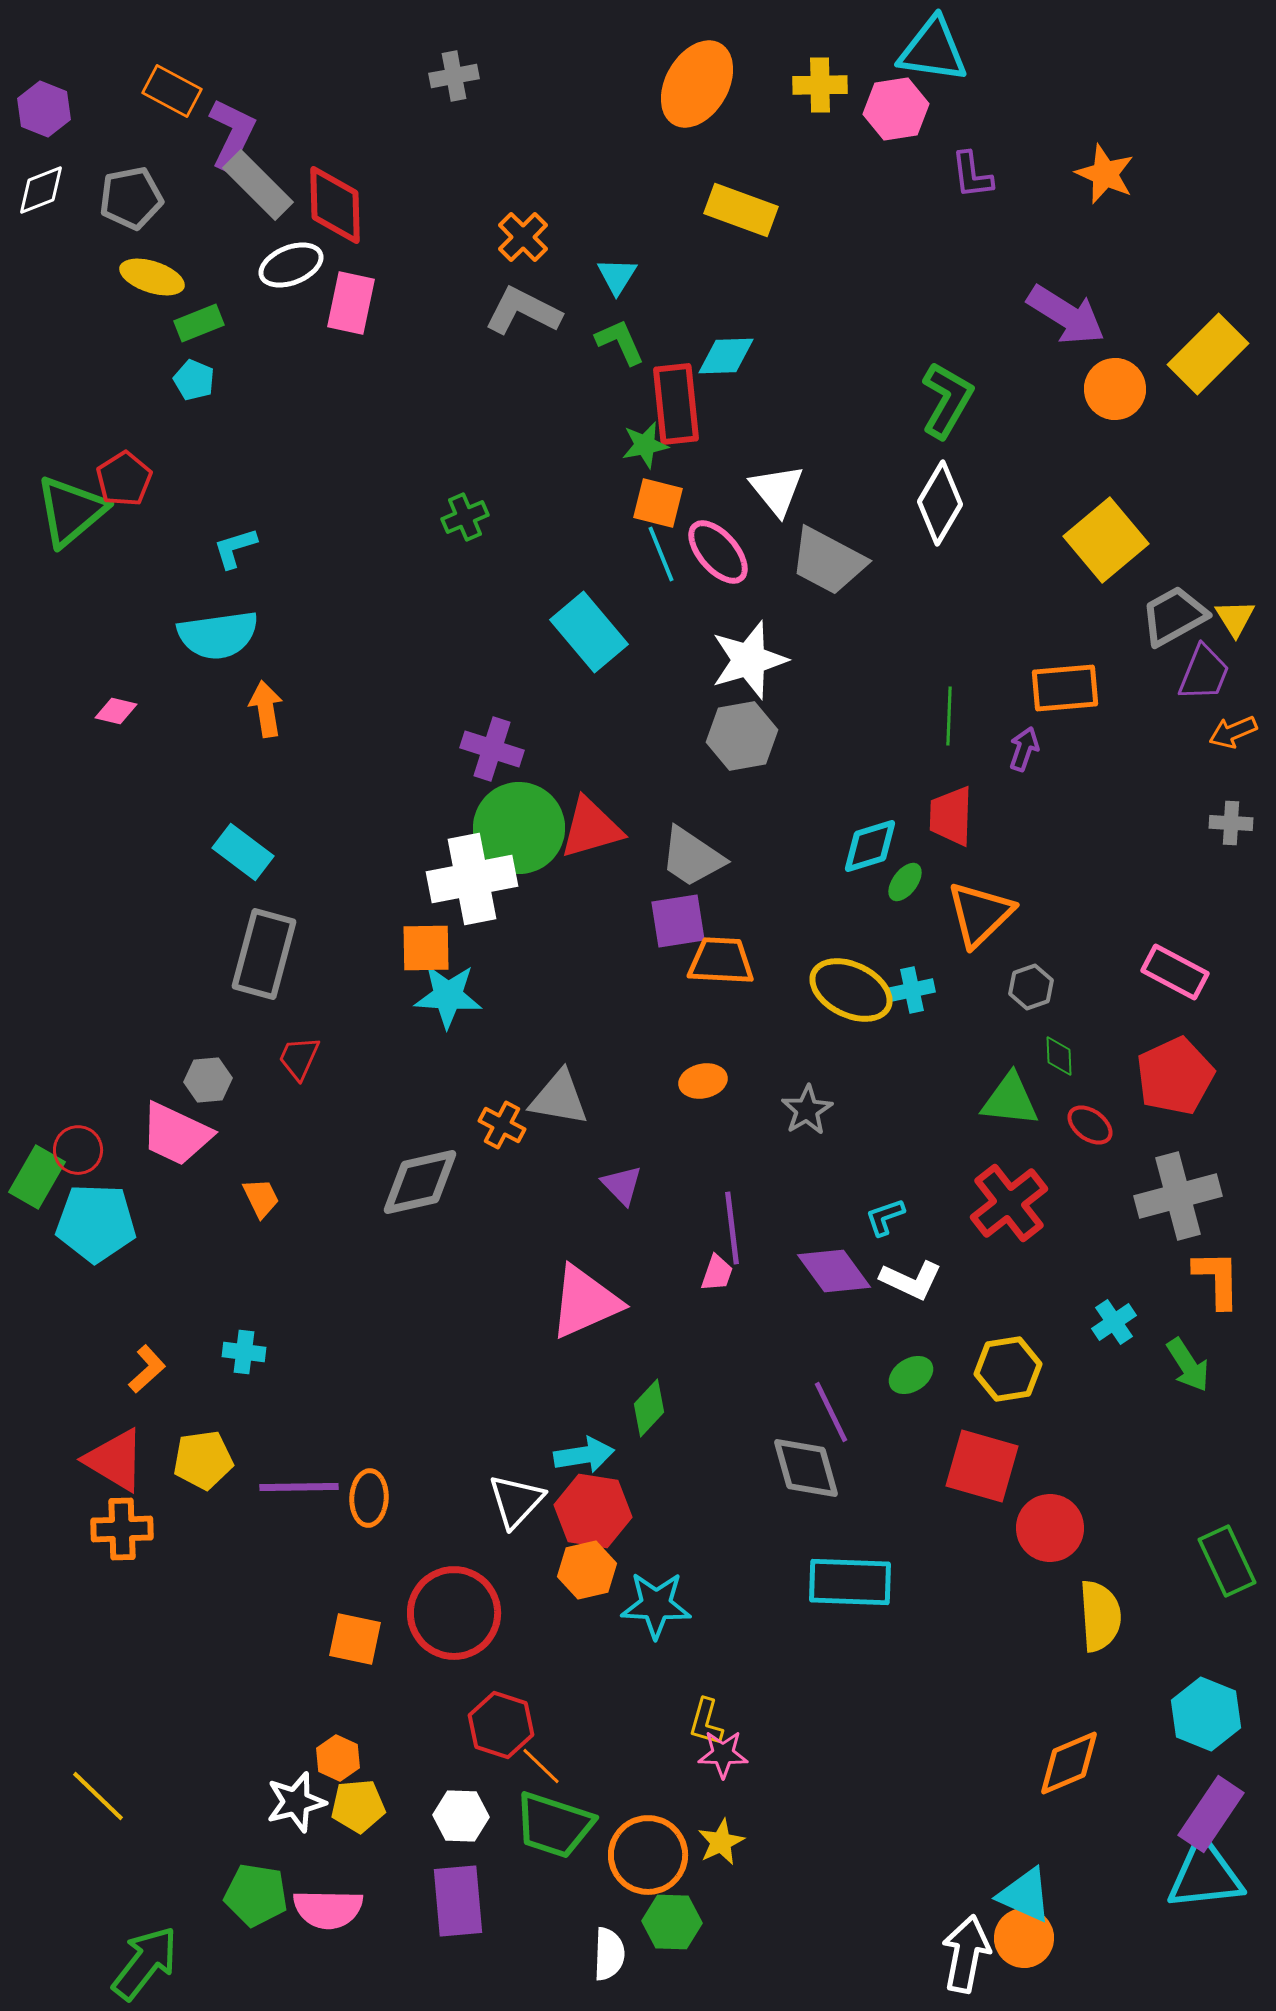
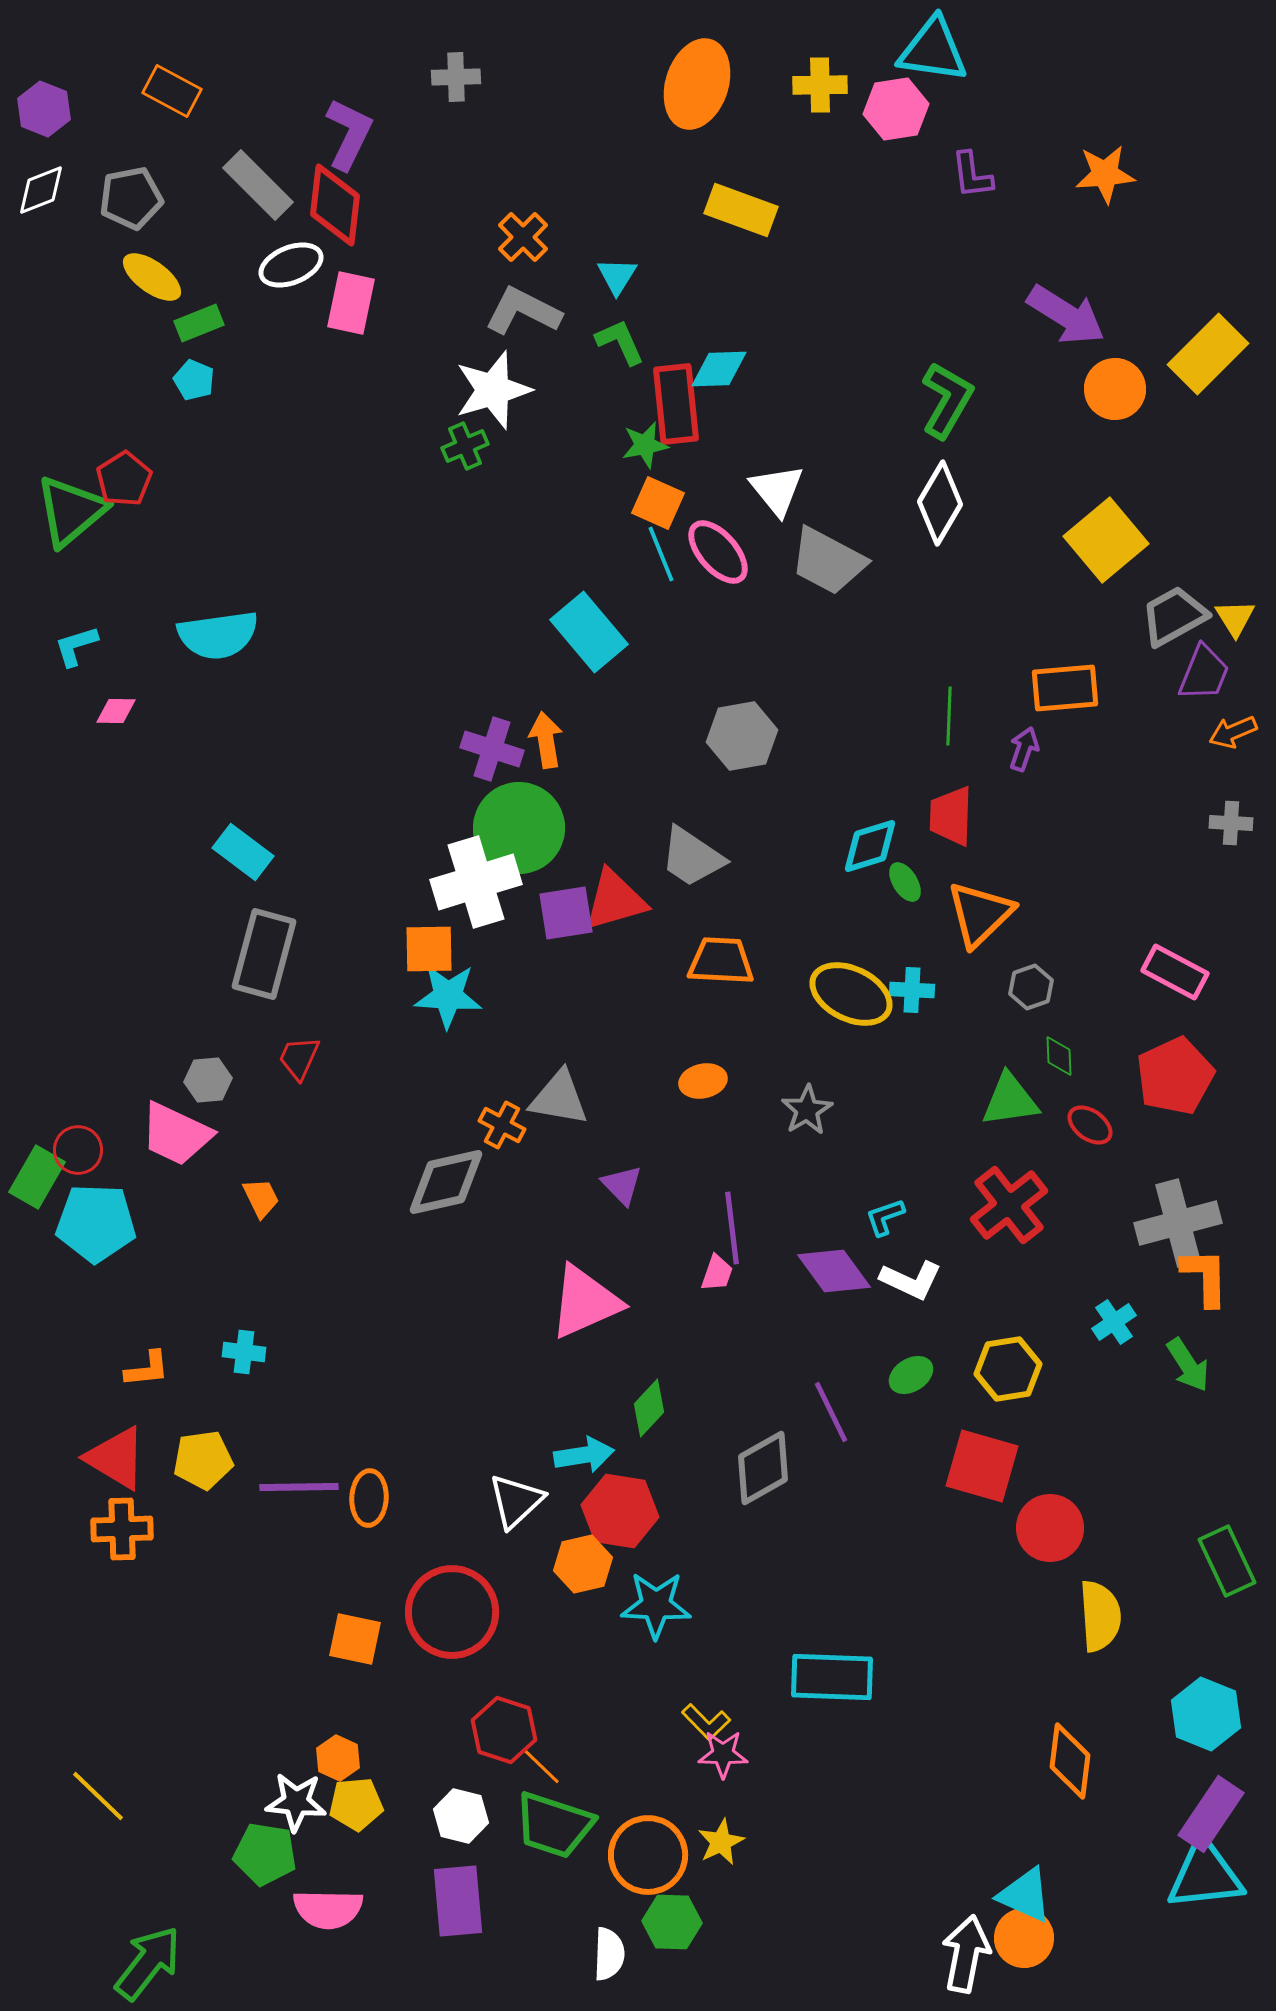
gray cross at (454, 76): moved 2 px right, 1 px down; rotated 9 degrees clockwise
orange ellipse at (697, 84): rotated 12 degrees counterclockwise
purple L-shape at (232, 134): moved 117 px right
orange star at (1105, 174): rotated 28 degrees counterclockwise
red diamond at (335, 205): rotated 8 degrees clockwise
yellow ellipse at (152, 277): rotated 18 degrees clockwise
cyan diamond at (726, 356): moved 7 px left, 13 px down
orange square at (658, 503): rotated 10 degrees clockwise
green cross at (465, 517): moved 71 px up
cyan L-shape at (235, 548): moved 159 px left, 98 px down
white star at (749, 660): moved 256 px left, 270 px up
orange arrow at (266, 709): moved 280 px right, 31 px down
pink diamond at (116, 711): rotated 12 degrees counterclockwise
red triangle at (591, 828): moved 24 px right, 72 px down
white cross at (472, 879): moved 4 px right, 3 px down; rotated 6 degrees counterclockwise
green ellipse at (905, 882): rotated 69 degrees counterclockwise
purple square at (678, 921): moved 112 px left, 8 px up
orange square at (426, 948): moved 3 px right, 1 px down
yellow ellipse at (851, 990): moved 4 px down
cyan cross at (912, 990): rotated 15 degrees clockwise
green triangle at (1010, 1100): rotated 14 degrees counterclockwise
gray diamond at (420, 1182): moved 26 px right
gray cross at (1178, 1196): moved 27 px down
red cross at (1009, 1203): moved 2 px down
orange L-shape at (1217, 1279): moved 12 px left, 2 px up
orange L-shape at (147, 1369): rotated 36 degrees clockwise
red triangle at (115, 1460): moved 1 px right, 2 px up
gray diamond at (806, 1468): moved 43 px left; rotated 76 degrees clockwise
white triangle at (516, 1501): rotated 4 degrees clockwise
red hexagon at (593, 1511): moved 27 px right
orange hexagon at (587, 1570): moved 4 px left, 6 px up
cyan rectangle at (850, 1582): moved 18 px left, 95 px down
red circle at (454, 1613): moved 2 px left, 1 px up
yellow L-shape at (706, 1722): rotated 60 degrees counterclockwise
red hexagon at (501, 1725): moved 3 px right, 5 px down
orange diamond at (1069, 1763): moved 1 px right, 2 px up; rotated 60 degrees counterclockwise
white star at (296, 1802): rotated 20 degrees clockwise
yellow pentagon at (358, 1806): moved 2 px left, 2 px up
white hexagon at (461, 1816): rotated 12 degrees clockwise
green pentagon at (256, 1895): moved 9 px right, 41 px up
green arrow at (145, 1963): moved 3 px right
